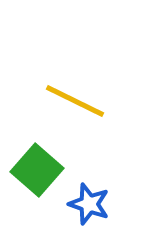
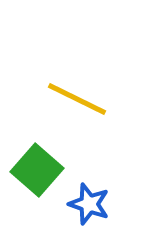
yellow line: moved 2 px right, 2 px up
